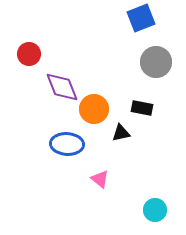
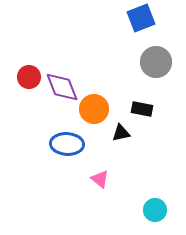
red circle: moved 23 px down
black rectangle: moved 1 px down
